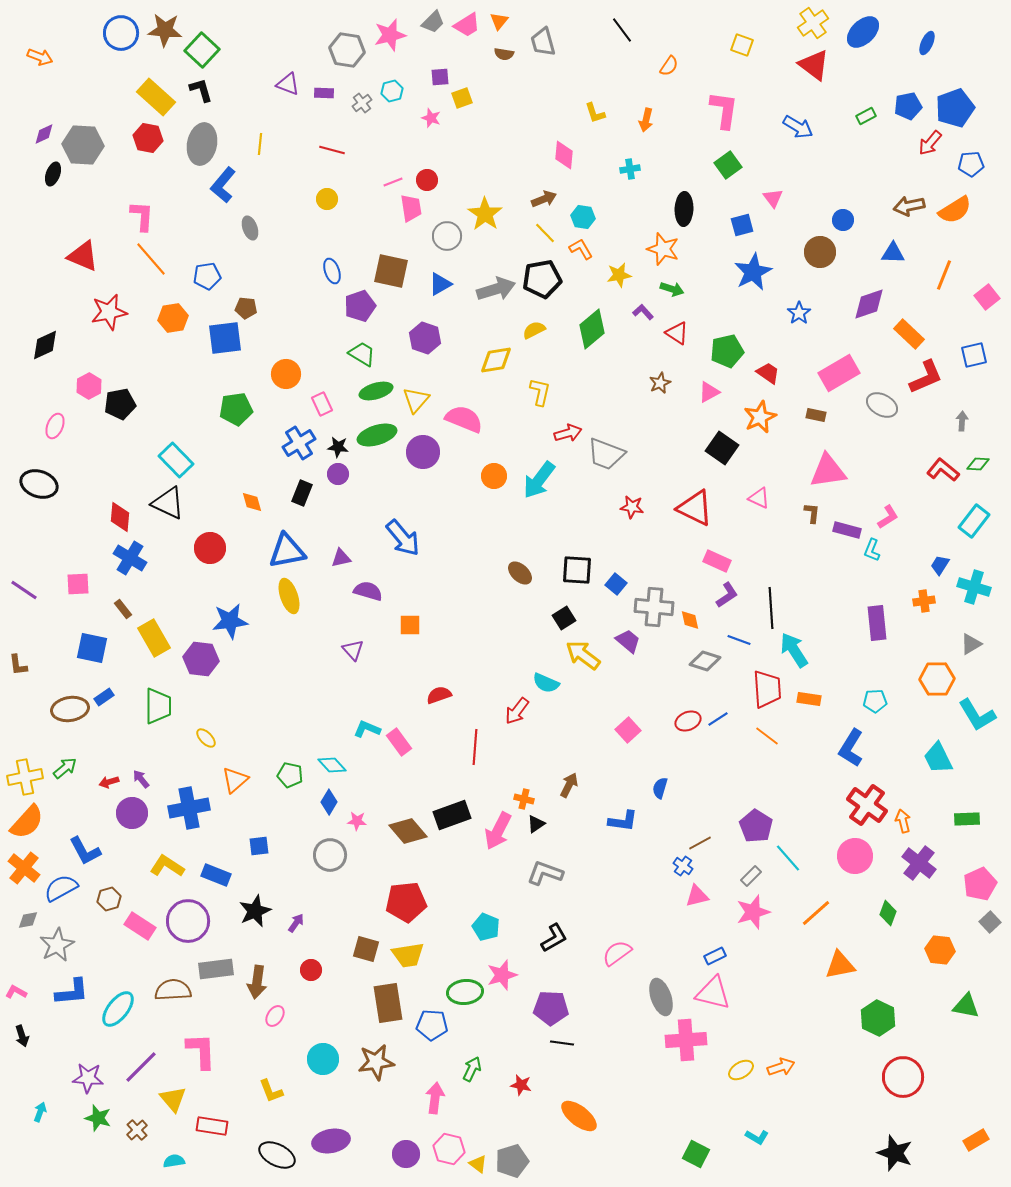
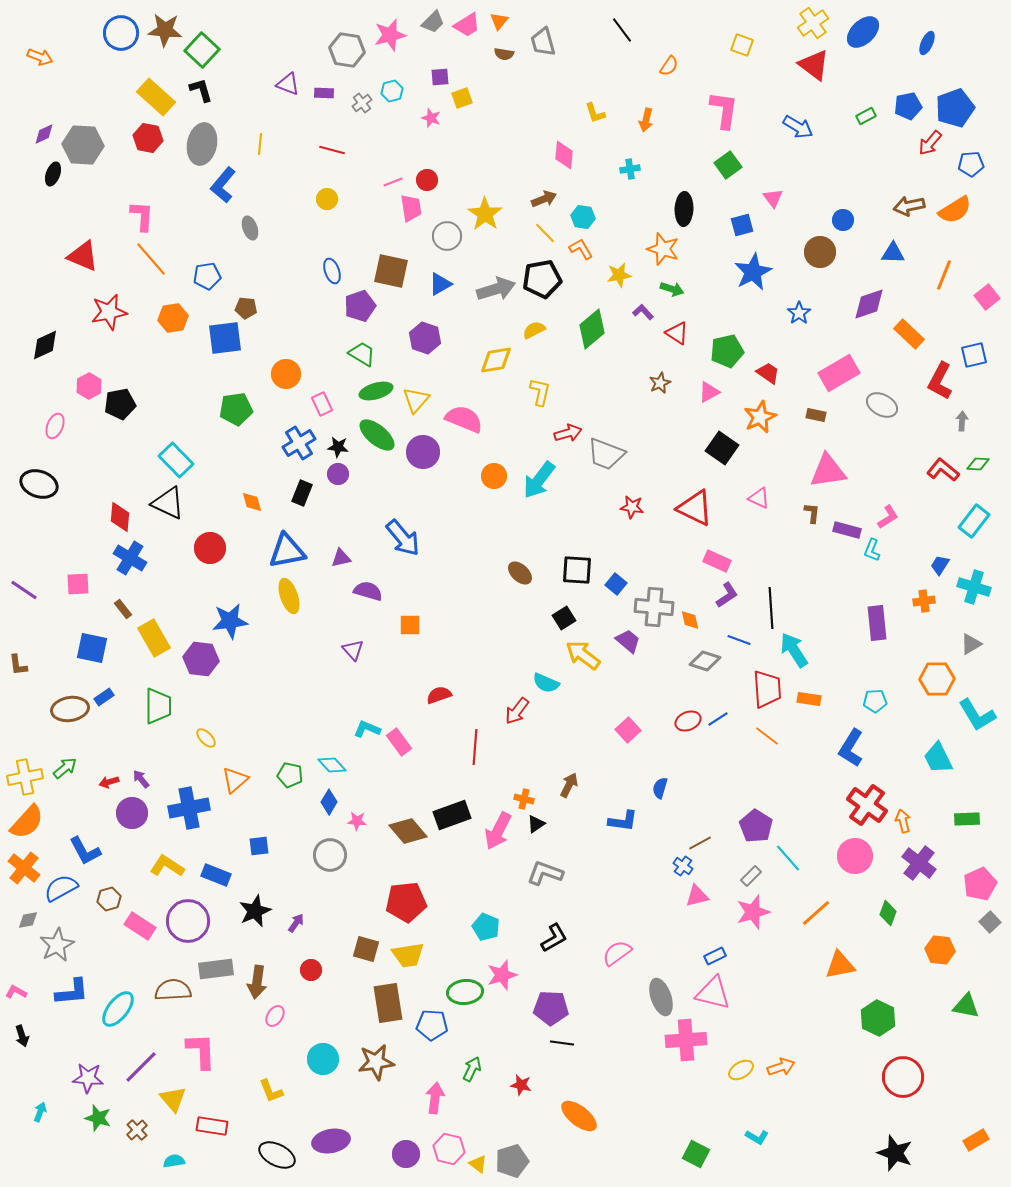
red L-shape at (926, 377): moved 14 px right, 4 px down; rotated 141 degrees clockwise
green ellipse at (377, 435): rotated 57 degrees clockwise
